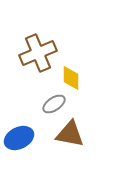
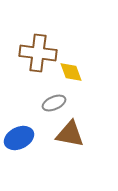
brown cross: rotated 30 degrees clockwise
yellow diamond: moved 6 px up; rotated 20 degrees counterclockwise
gray ellipse: moved 1 px up; rotated 10 degrees clockwise
